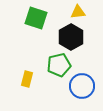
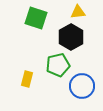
green pentagon: moved 1 px left
